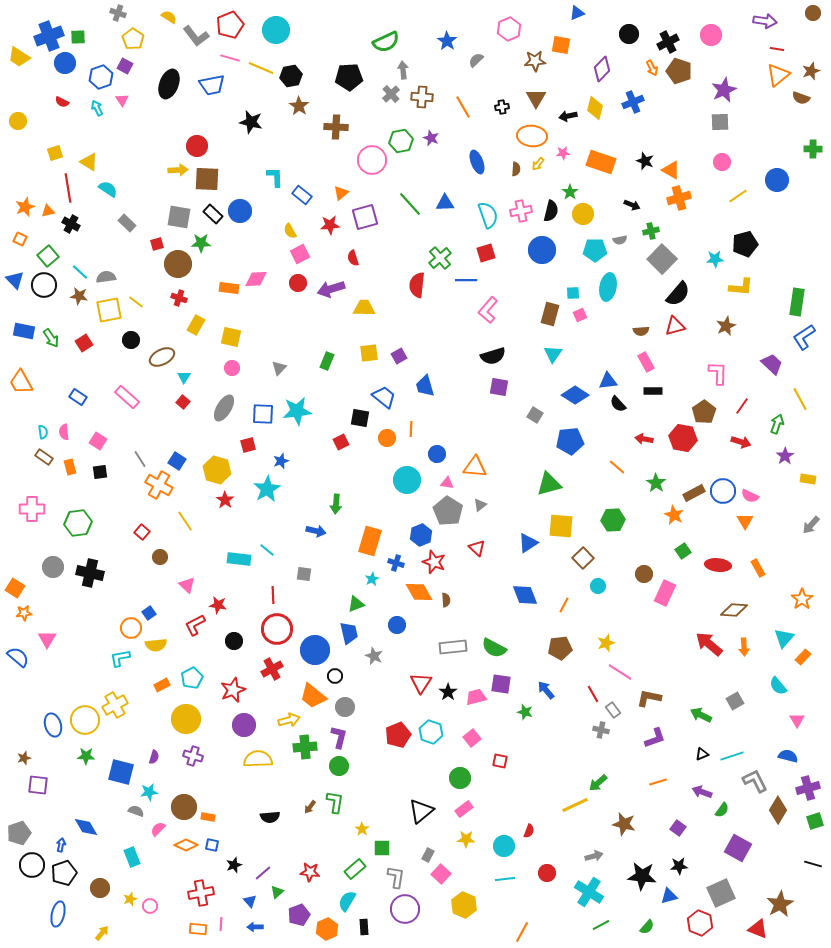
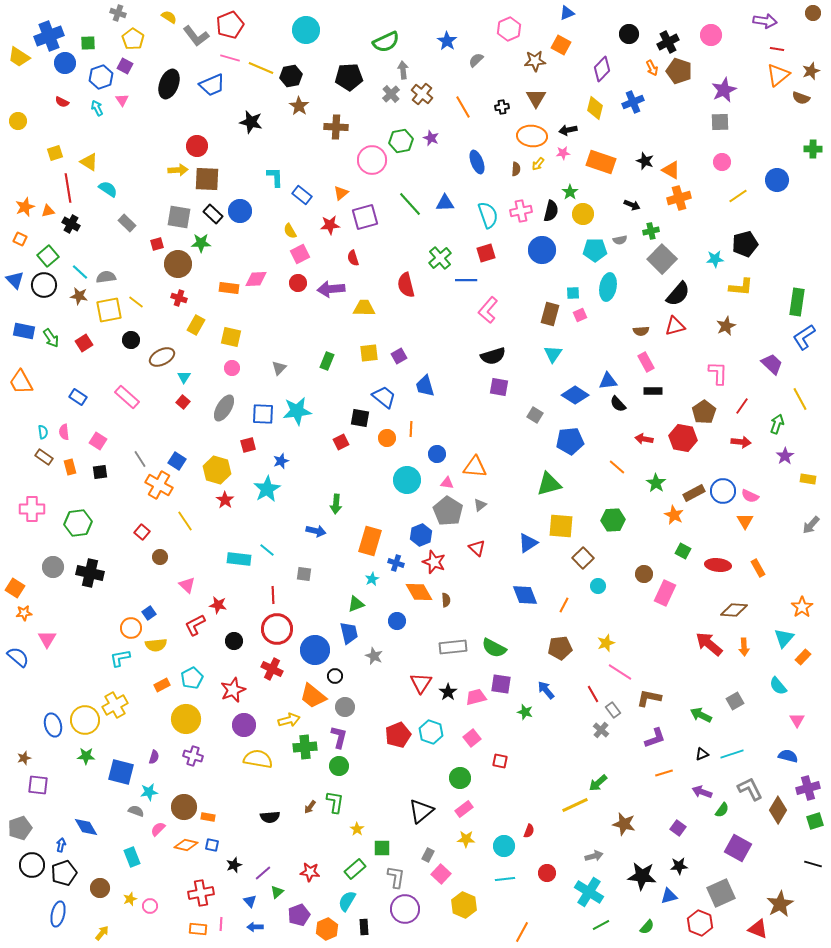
blue triangle at (577, 13): moved 10 px left
cyan circle at (276, 30): moved 30 px right
green square at (78, 37): moved 10 px right, 6 px down
orange square at (561, 45): rotated 18 degrees clockwise
blue trapezoid at (212, 85): rotated 12 degrees counterclockwise
brown cross at (422, 97): moved 3 px up; rotated 35 degrees clockwise
black arrow at (568, 116): moved 14 px down
red semicircle at (417, 285): moved 11 px left; rotated 20 degrees counterclockwise
purple arrow at (331, 289): rotated 12 degrees clockwise
red arrow at (741, 442): rotated 12 degrees counterclockwise
green square at (683, 551): rotated 28 degrees counterclockwise
orange star at (802, 599): moved 8 px down
blue circle at (397, 625): moved 4 px up
red cross at (272, 669): rotated 35 degrees counterclockwise
gray cross at (601, 730): rotated 28 degrees clockwise
cyan line at (732, 756): moved 2 px up
yellow semicircle at (258, 759): rotated 12 degrees clockwise
gray L-shape at (755, 781): moved 5 px left, 8 px down
orange line at (658, 782): moved 6 px right, 9 px up
yellow star at (362, 829): moved 5 px left
gray pentagon at (19, 833): moved 1 px right, 5 px up
orange diamond at (186, 845): rotated 10 degrees counterclockwise
